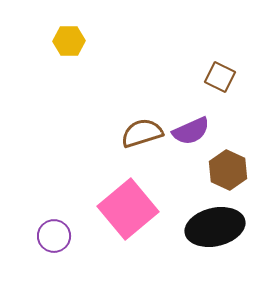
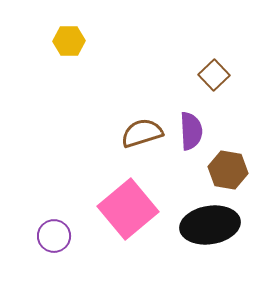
brown square: moved 6 px left, 2 px up; rotated 20 degrees clockwise
purple semicircle: rotated 69 degrees counterclockwise
brown hexagon: rotated 15 degrees counterclockwise
black ellipse: moved 5 px left, 2 px up; rotated 4 degrees clockwise
